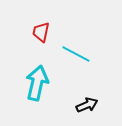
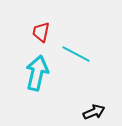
cyan arrow: moved 10 px up
black arrow: moved 7 px right, 7 px down
